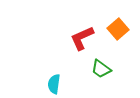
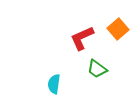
green trapezoid: moved 4 px left
